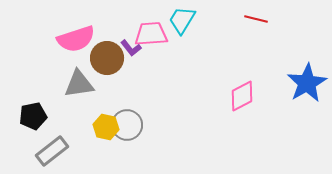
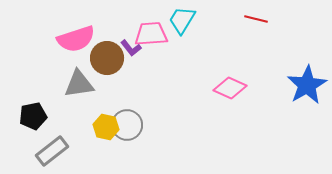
blue star: moved 2 px down
pink diamond: moved 12 px left, 8 px up; rotated 52 degrees clockwise
